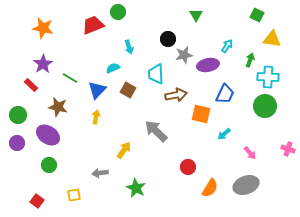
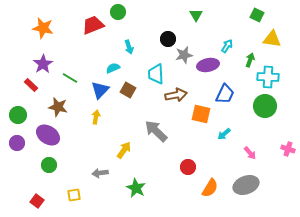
blue triangle at (97, 90): moved 3 px right
